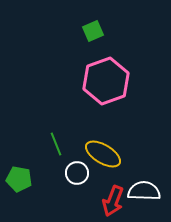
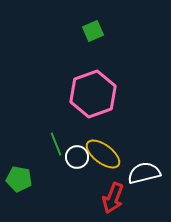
pink hexagon: moved 13 px left, 13 px down
yellow ellipse: rotated 6 degrees clockwise
white circle: moved 16 px up
white semicircle: moved 18 px up; rotated 16 degrees counterclockwise
red arrow: moved 3 px up
